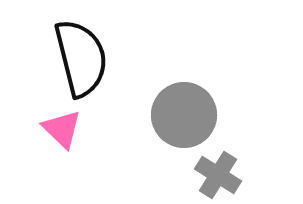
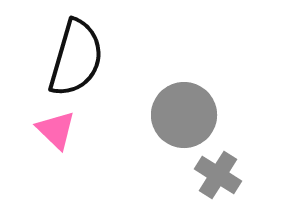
black semicircle: moved 5 px left; rotated 30 degrees clockwise
pink triangle: moved 6 px left, 1 px down
